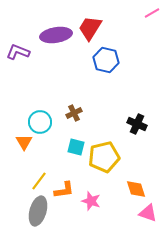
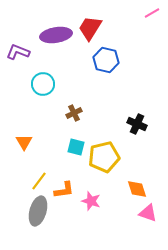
cyan circle: moved 3 px right, 38 px up
orange diamond: moved 1 px right
